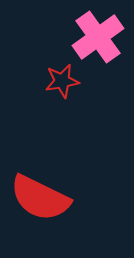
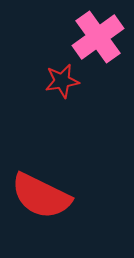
red semicircle: moved 1 px right, 2 px up
